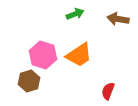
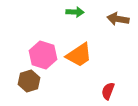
green arrow: moved 2 px up; rotated 24 degrees clockwise
